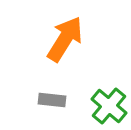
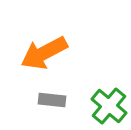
orange arrow: moved 21 px left, 14 px down; rotated 150 degrees counterclockwise
